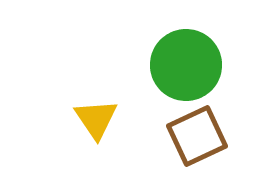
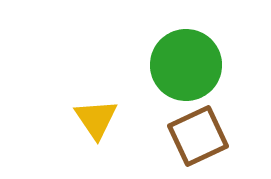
brown square: moved 1 px right
